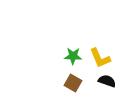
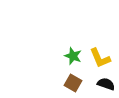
green star: rotated 18 degrees clockwise
black semicircle: moved 1 px left, 3 px down
